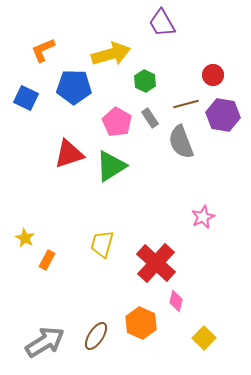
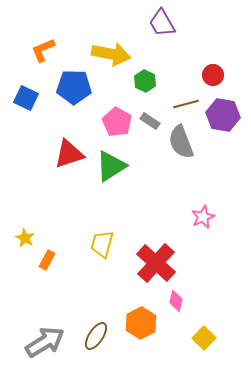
yellow arrow: rotated 27 degrees clockwise
gray rectangle: moved 3 px down; rotated 24 degrees counterclockwise
orange hexagon: rotated 8 degrees clockwise
